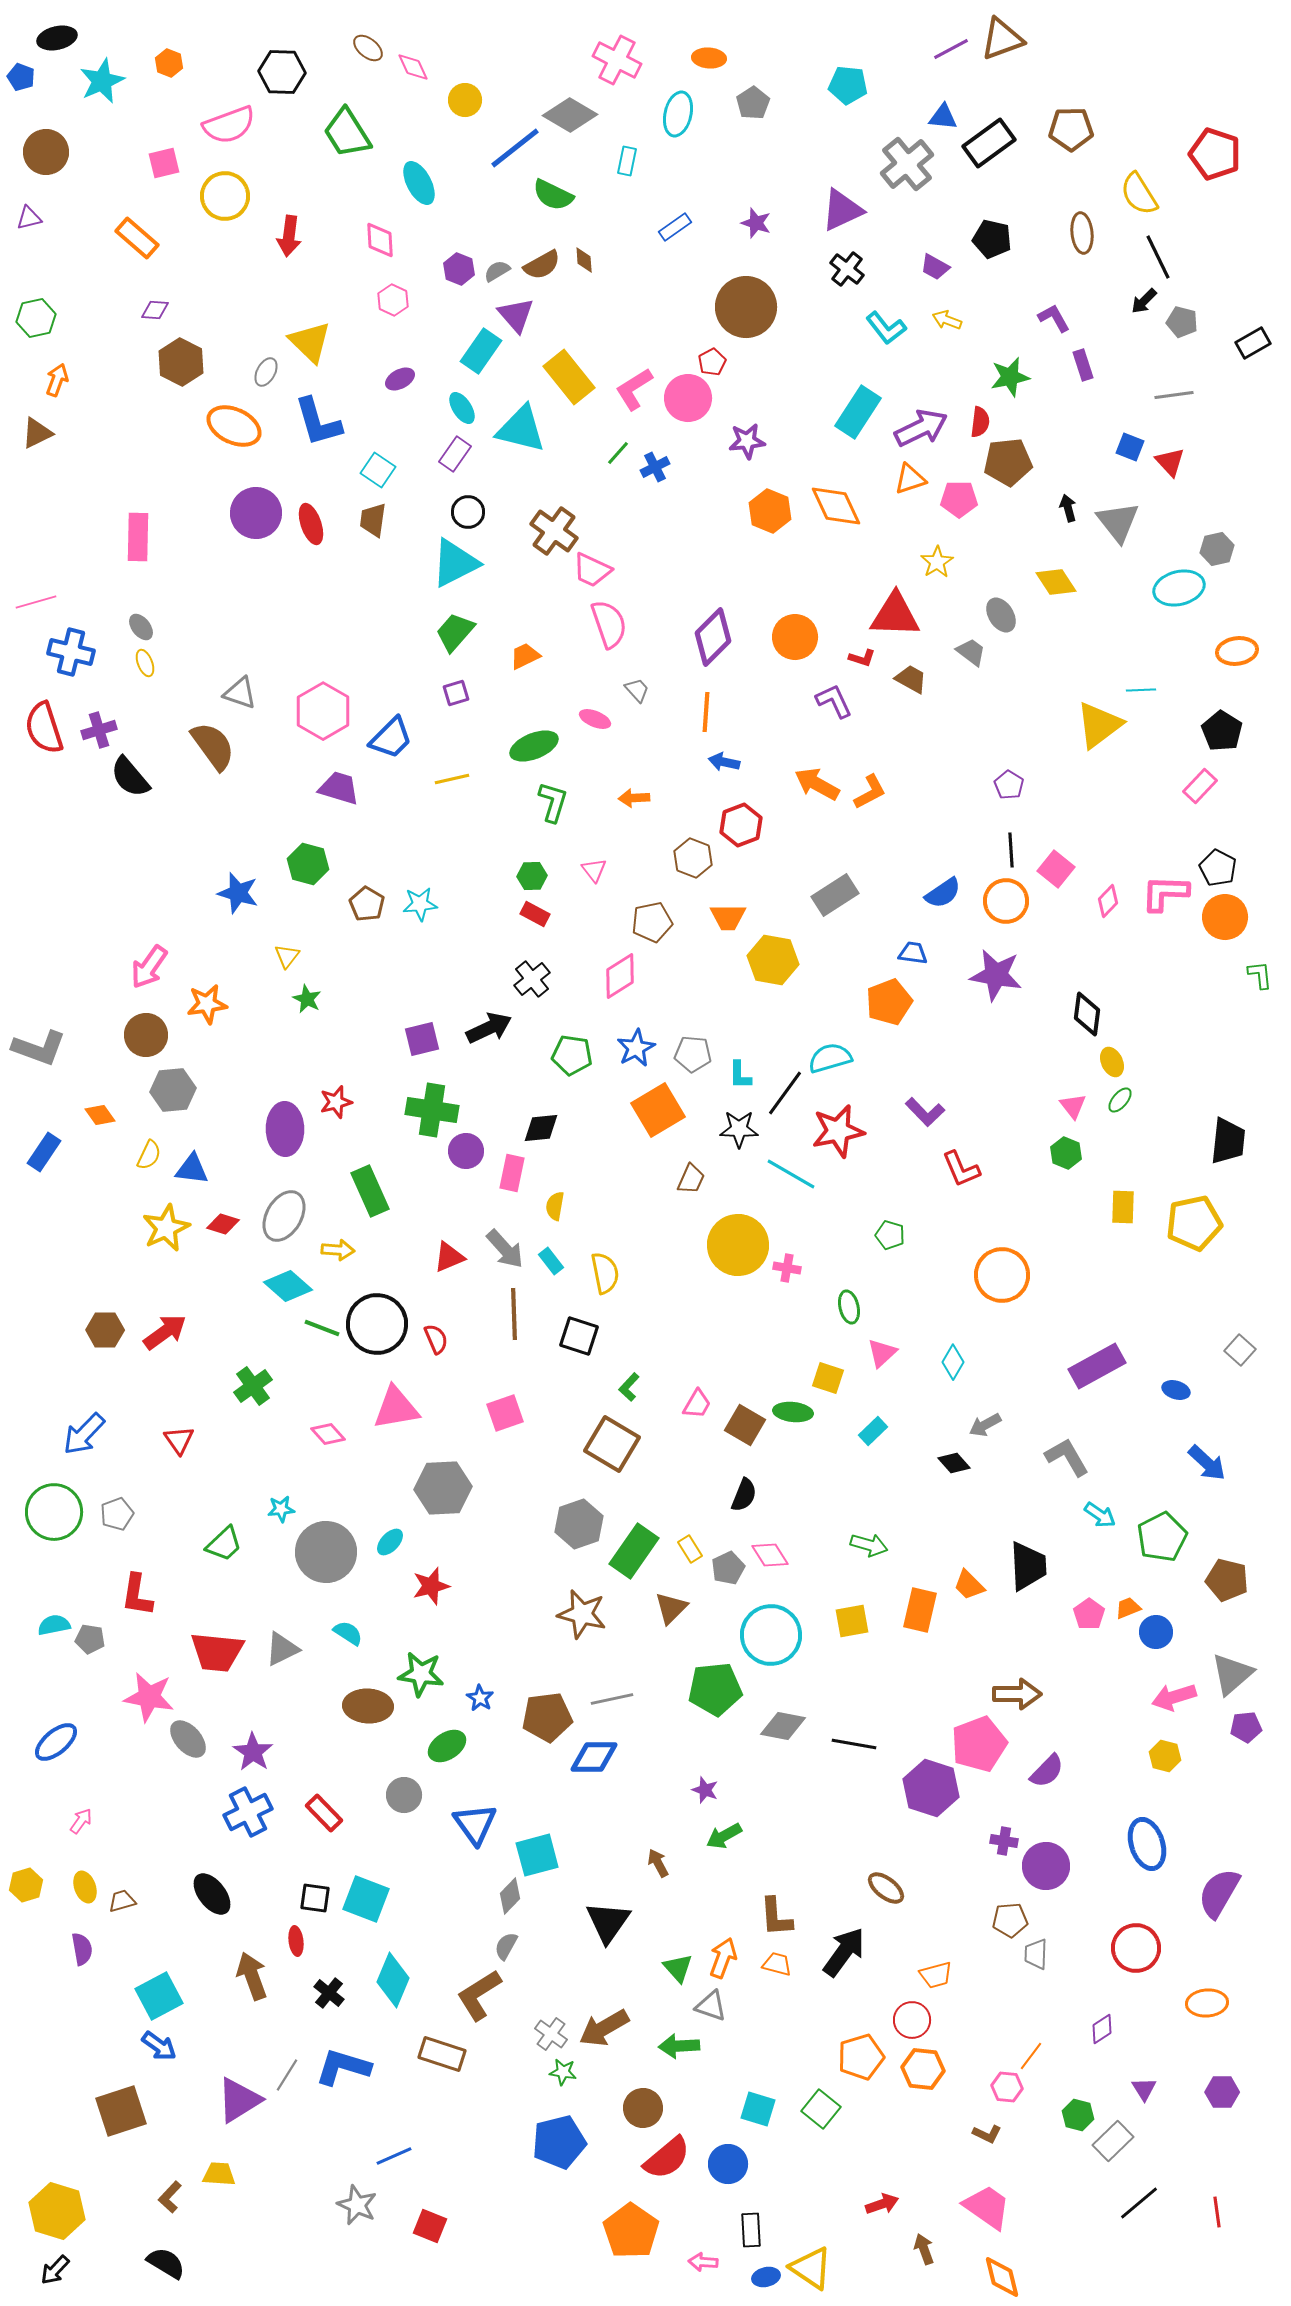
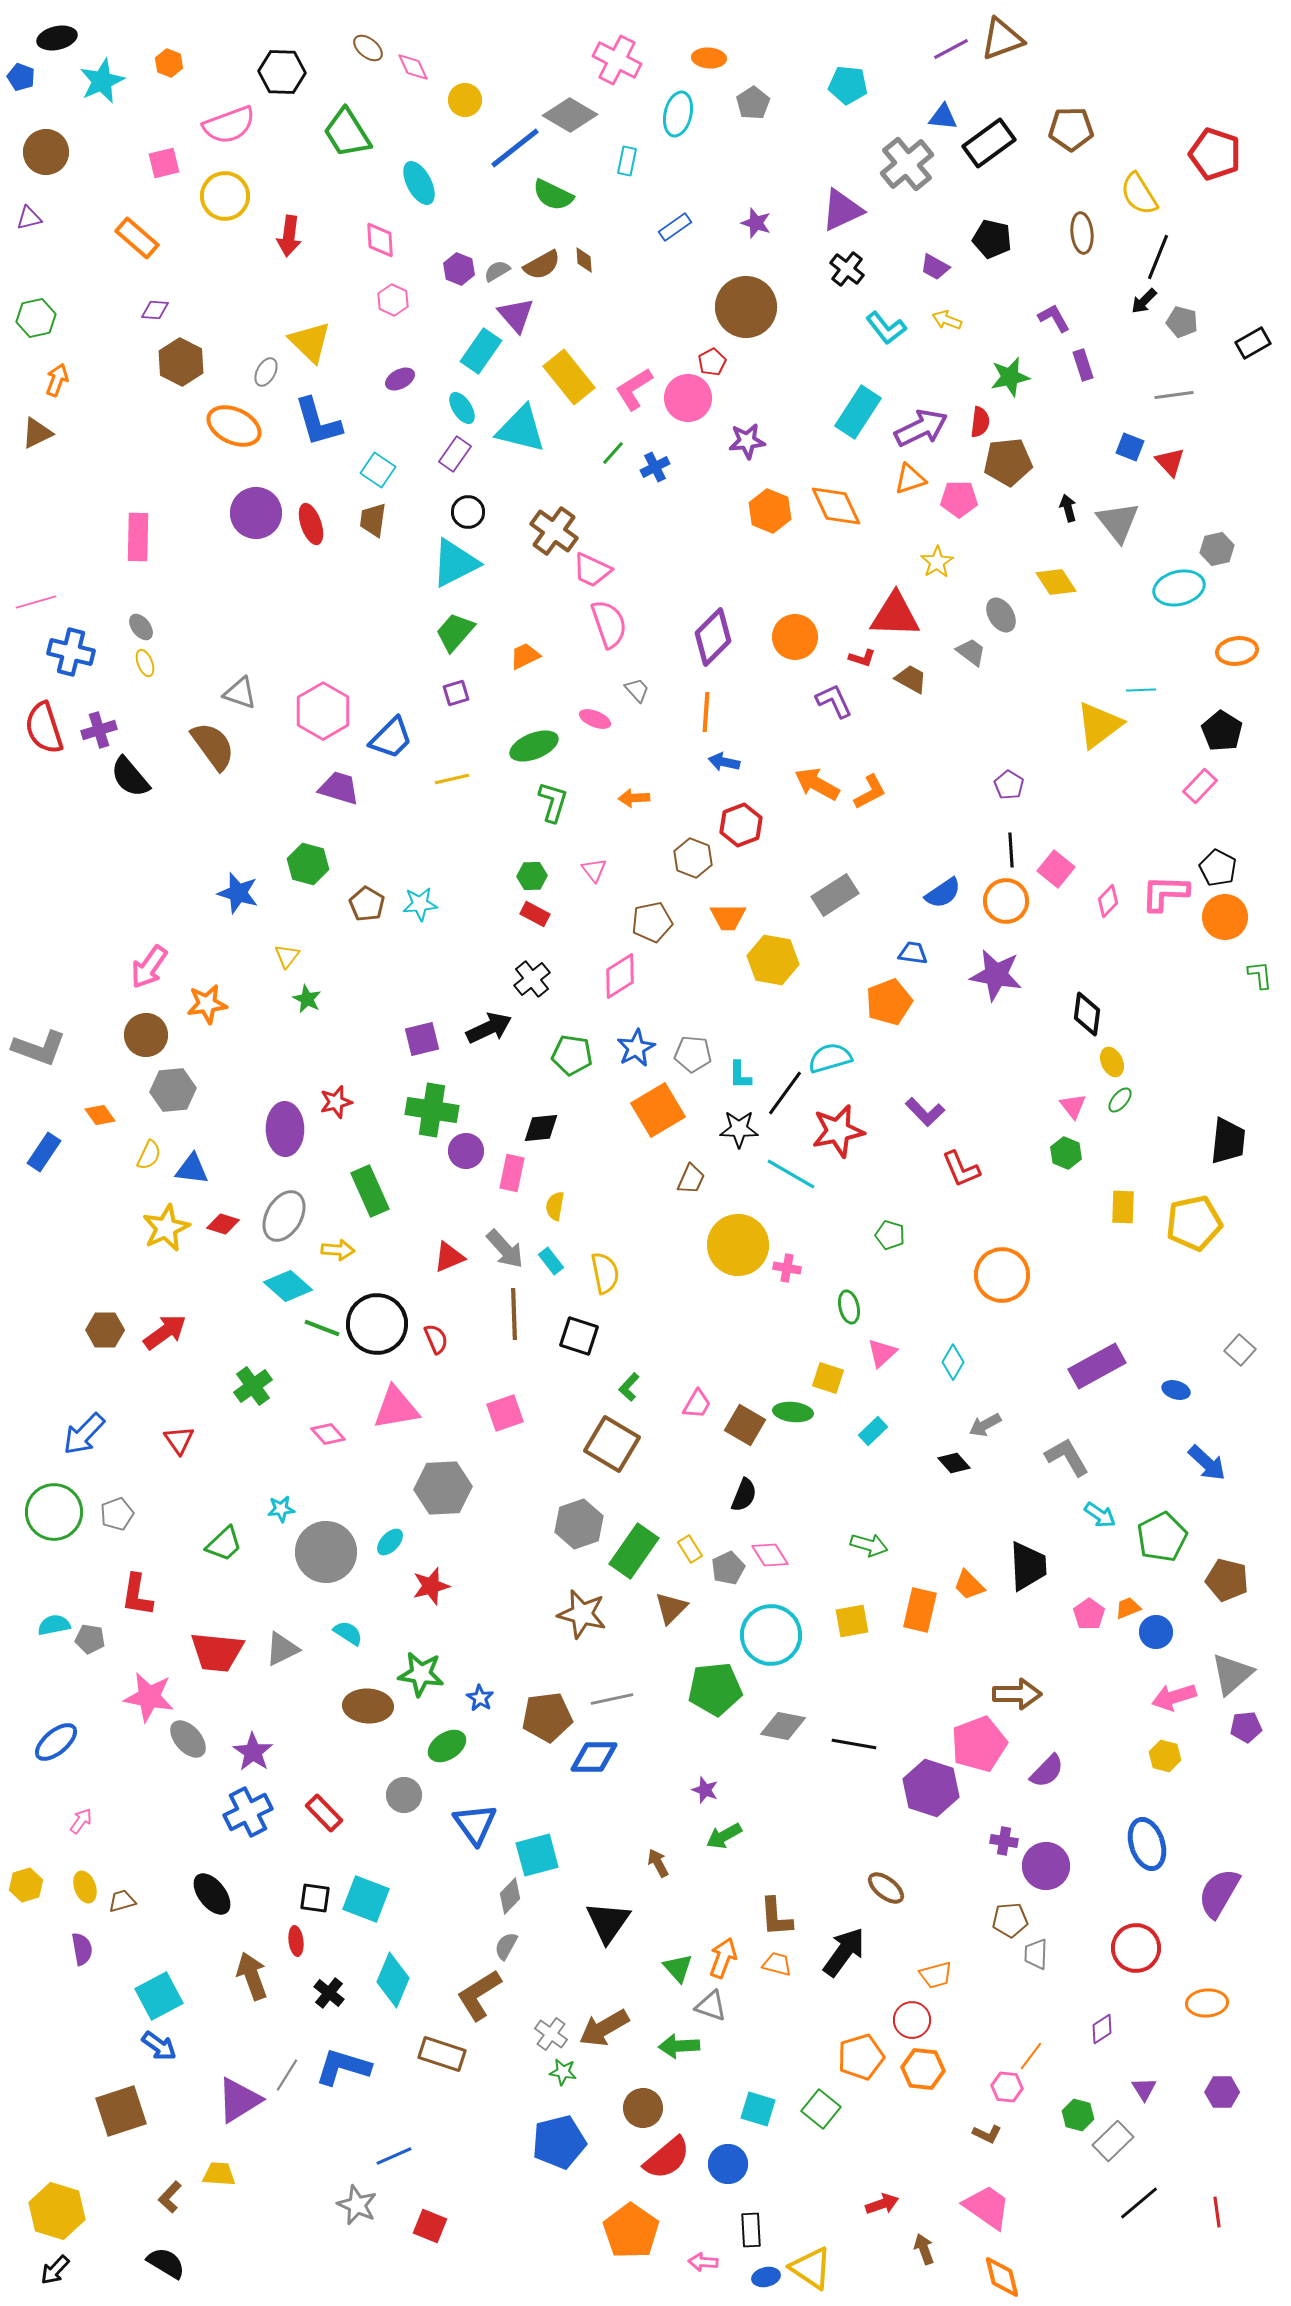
black line at (1158, 257): rotated 48 degrees clockwise
green line at (618, 453): moved 5 px left
